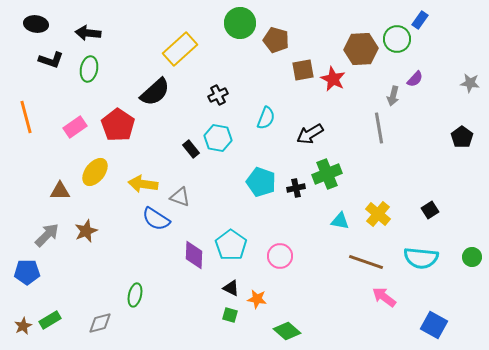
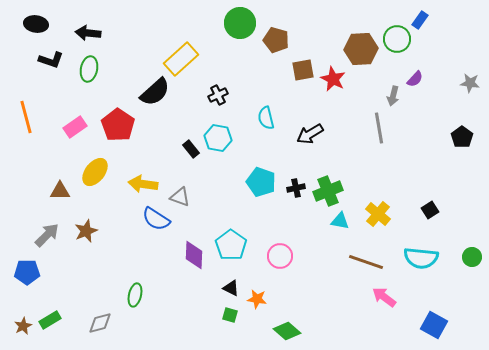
yellow rectangle at (180, 49): moved 1 px right, 10 px down
cyan semicircle at (266, 118): rotated 145 degrees clockwise
green cross at (327, 174): moved 1 px right, 17 px down
